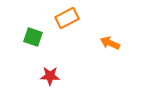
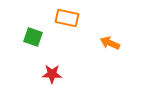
orange rectangle: rotated 40 degrees clockwise
red star: moved 2 px right, 2 px up
